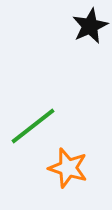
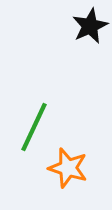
green line: moved 1 px right, 1 px down; rotated 27 degrees counterclockwise
